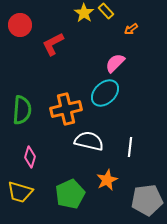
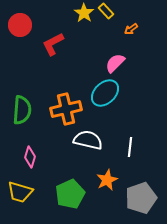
white semicircle: moved 1 px left, 1 px up
gray pentagon: moved 6 px left, 2 px up; rotated 12 degrees counterclockwise
